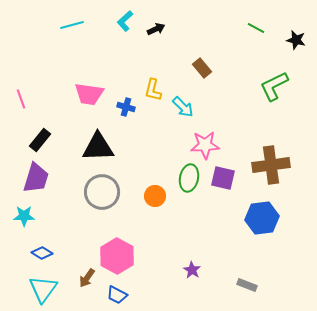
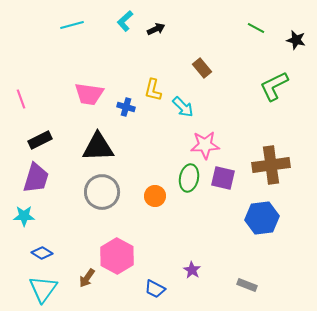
black rectangle: rotated 25 degrees clockwise
blue trapezoid: moved 38 px right, 6 px up
